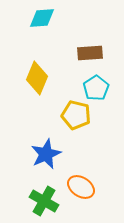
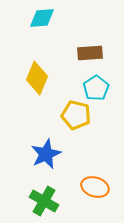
orange ellipse: moved 14 px right; rotated 16 degrees counterclockwise
